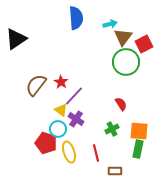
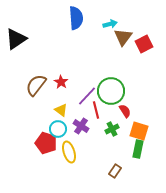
green circle: moved 15 px left, 29 px down
purple line: moved 13 px right
red semicircle: moved 4 px right, 7 px down
purple cross: moved 5 px right, 7 px down
orange square: rotated 12 degrees clockwise
red line: moved 43 px up
brown rectangle: rotated 56 degrees counterclockwise
